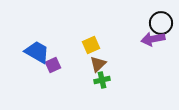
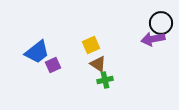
blue trapezoid: rotated 112 degrees clockwise
brown triangle: rotated 42 degrees counterclockwise
green cross: moved 3 px right
